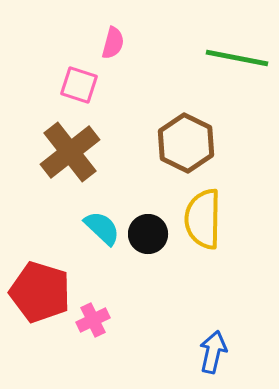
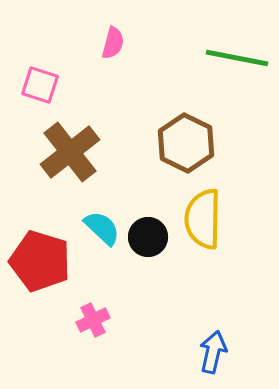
pink square: moved 39 px left
black circle: moved 3 px down
red pentagon: moved 31 px up
